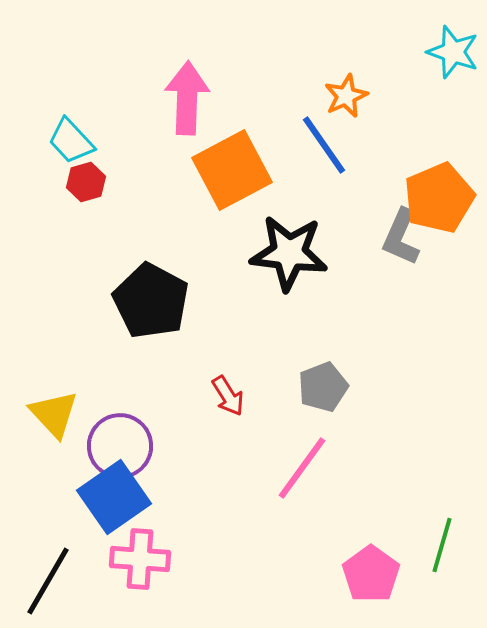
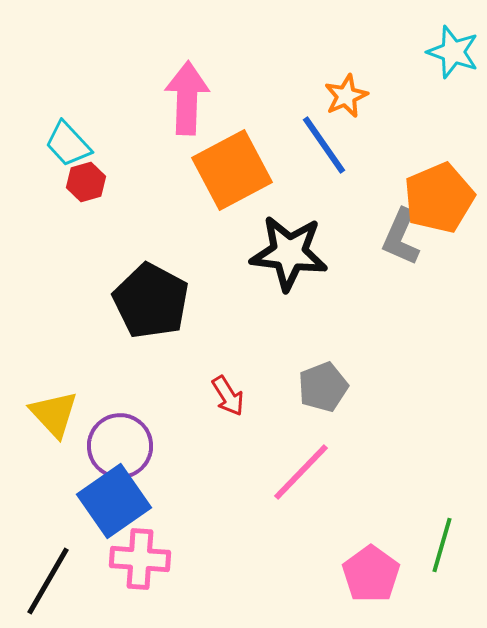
cyan trapezoid: moved 3 px left, 3 px down
pink line: moved 1 px left, 4 px down; rotated 8 degrees clockwise
blue square: moved 4 px down
